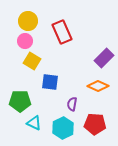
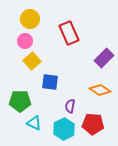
yellow circle: moved 2 px right, 2 px up
red rectangle: moved 7 px right, 1 px down
yellow square: rotated 18 degrees clockwise
orange diamond: moved 2 px right, 4 px down; rotated 10 degrees clockwise
purple semicircle: moved 2 px left, 2 px down
red pentagon: moved 2 px left
cyan hexagon: moved 1 px right, 1 px down
